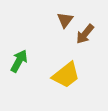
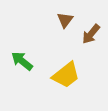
brown arrow: moved 6 px right
green arrow: moved 3 px right; rotated 80 degrees counterclockwise
